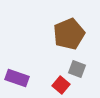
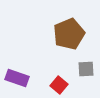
gray square: moved 9 px right; rotated 24 degrees counterclockwise
red square: moved 2 px left
